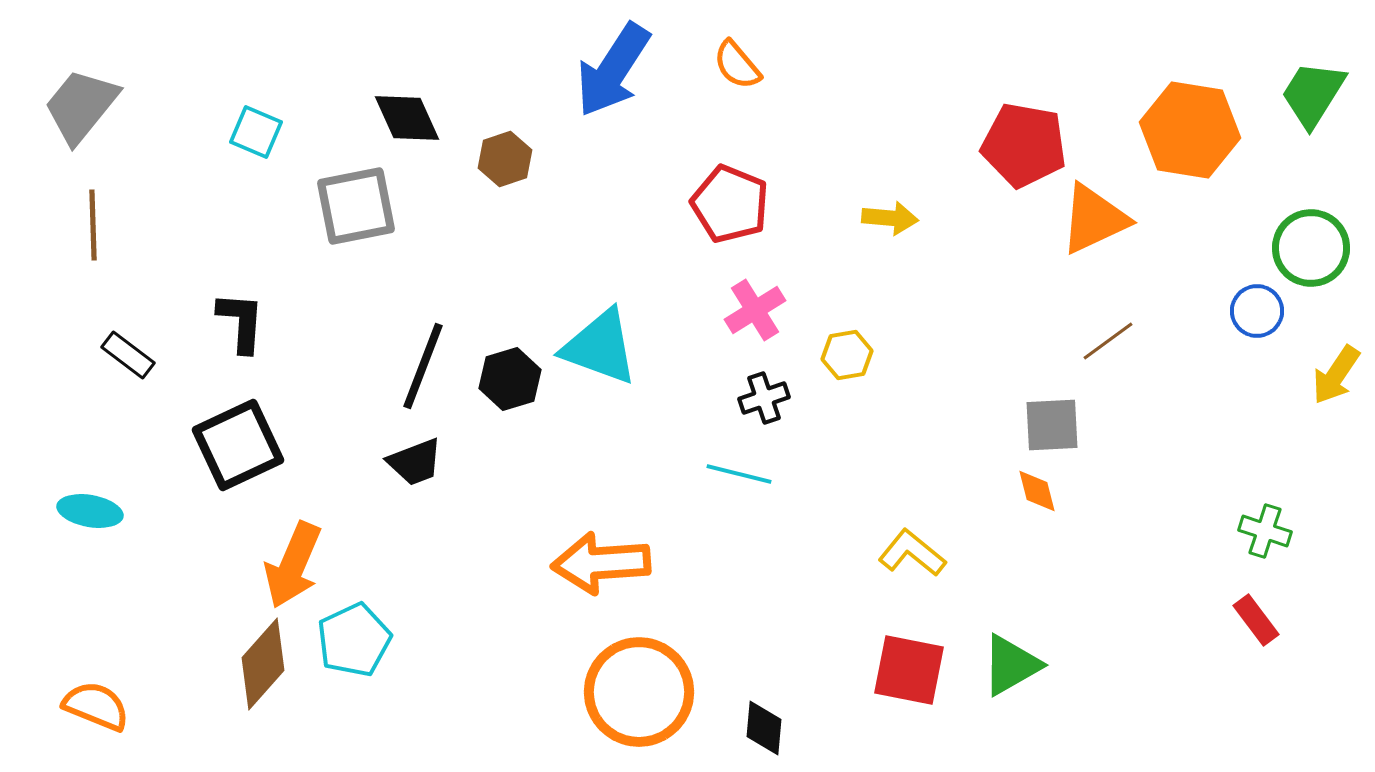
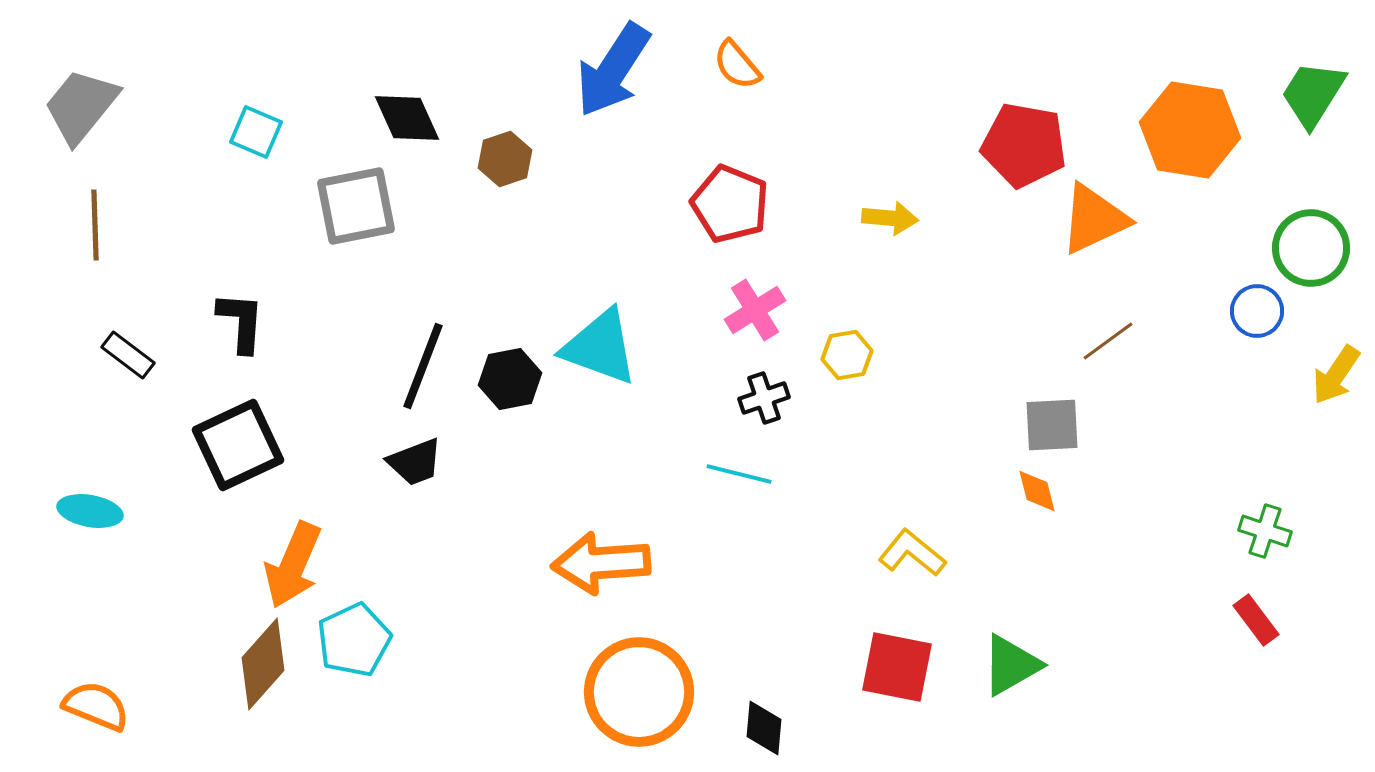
brown line at (93, 225): moved 2 px right
black hexagon at (510, 379): rotated 6 degrees clockwise
red square at (909, 670): moved 12 px left, 3 px up
